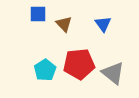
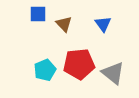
cyan pentagon: rotated 10 degrees clockwise
